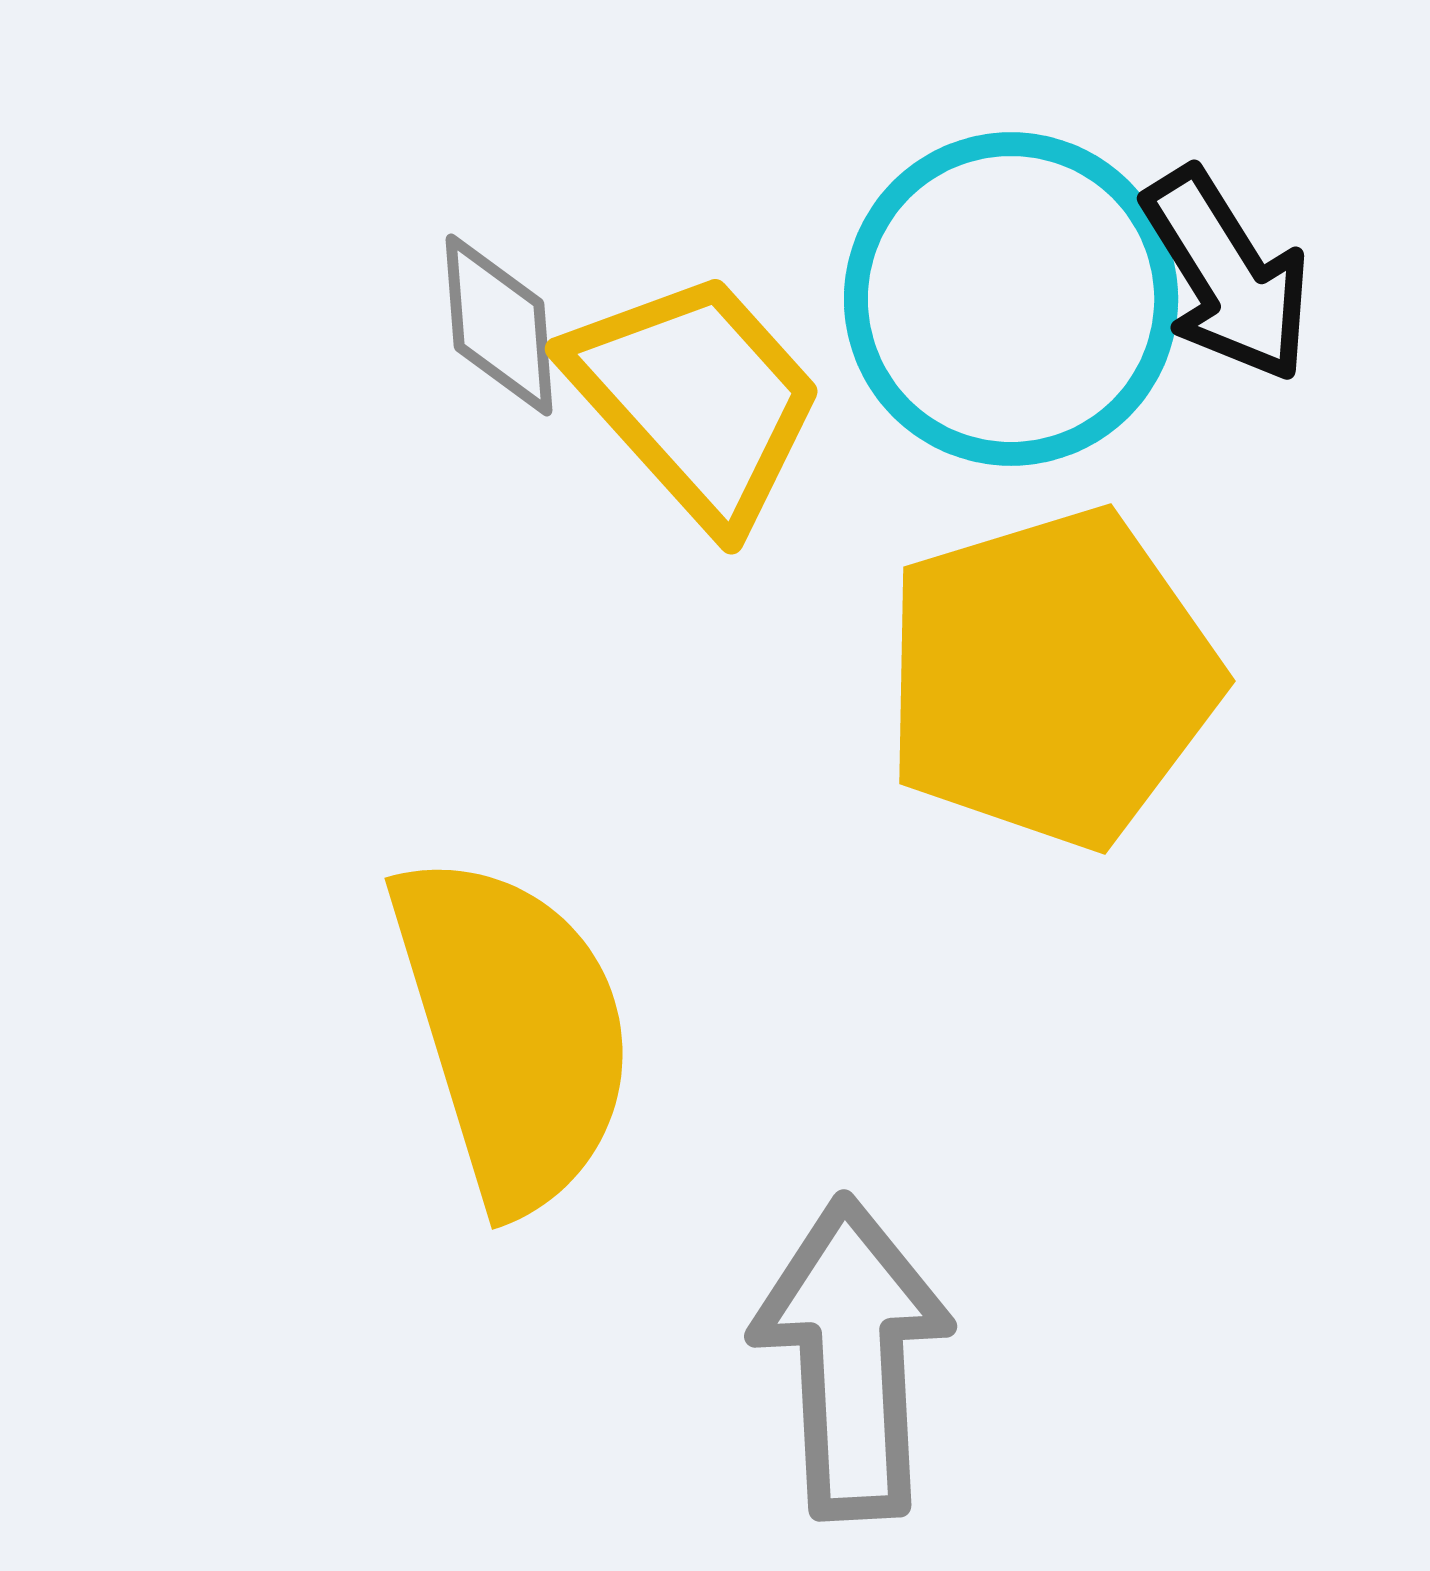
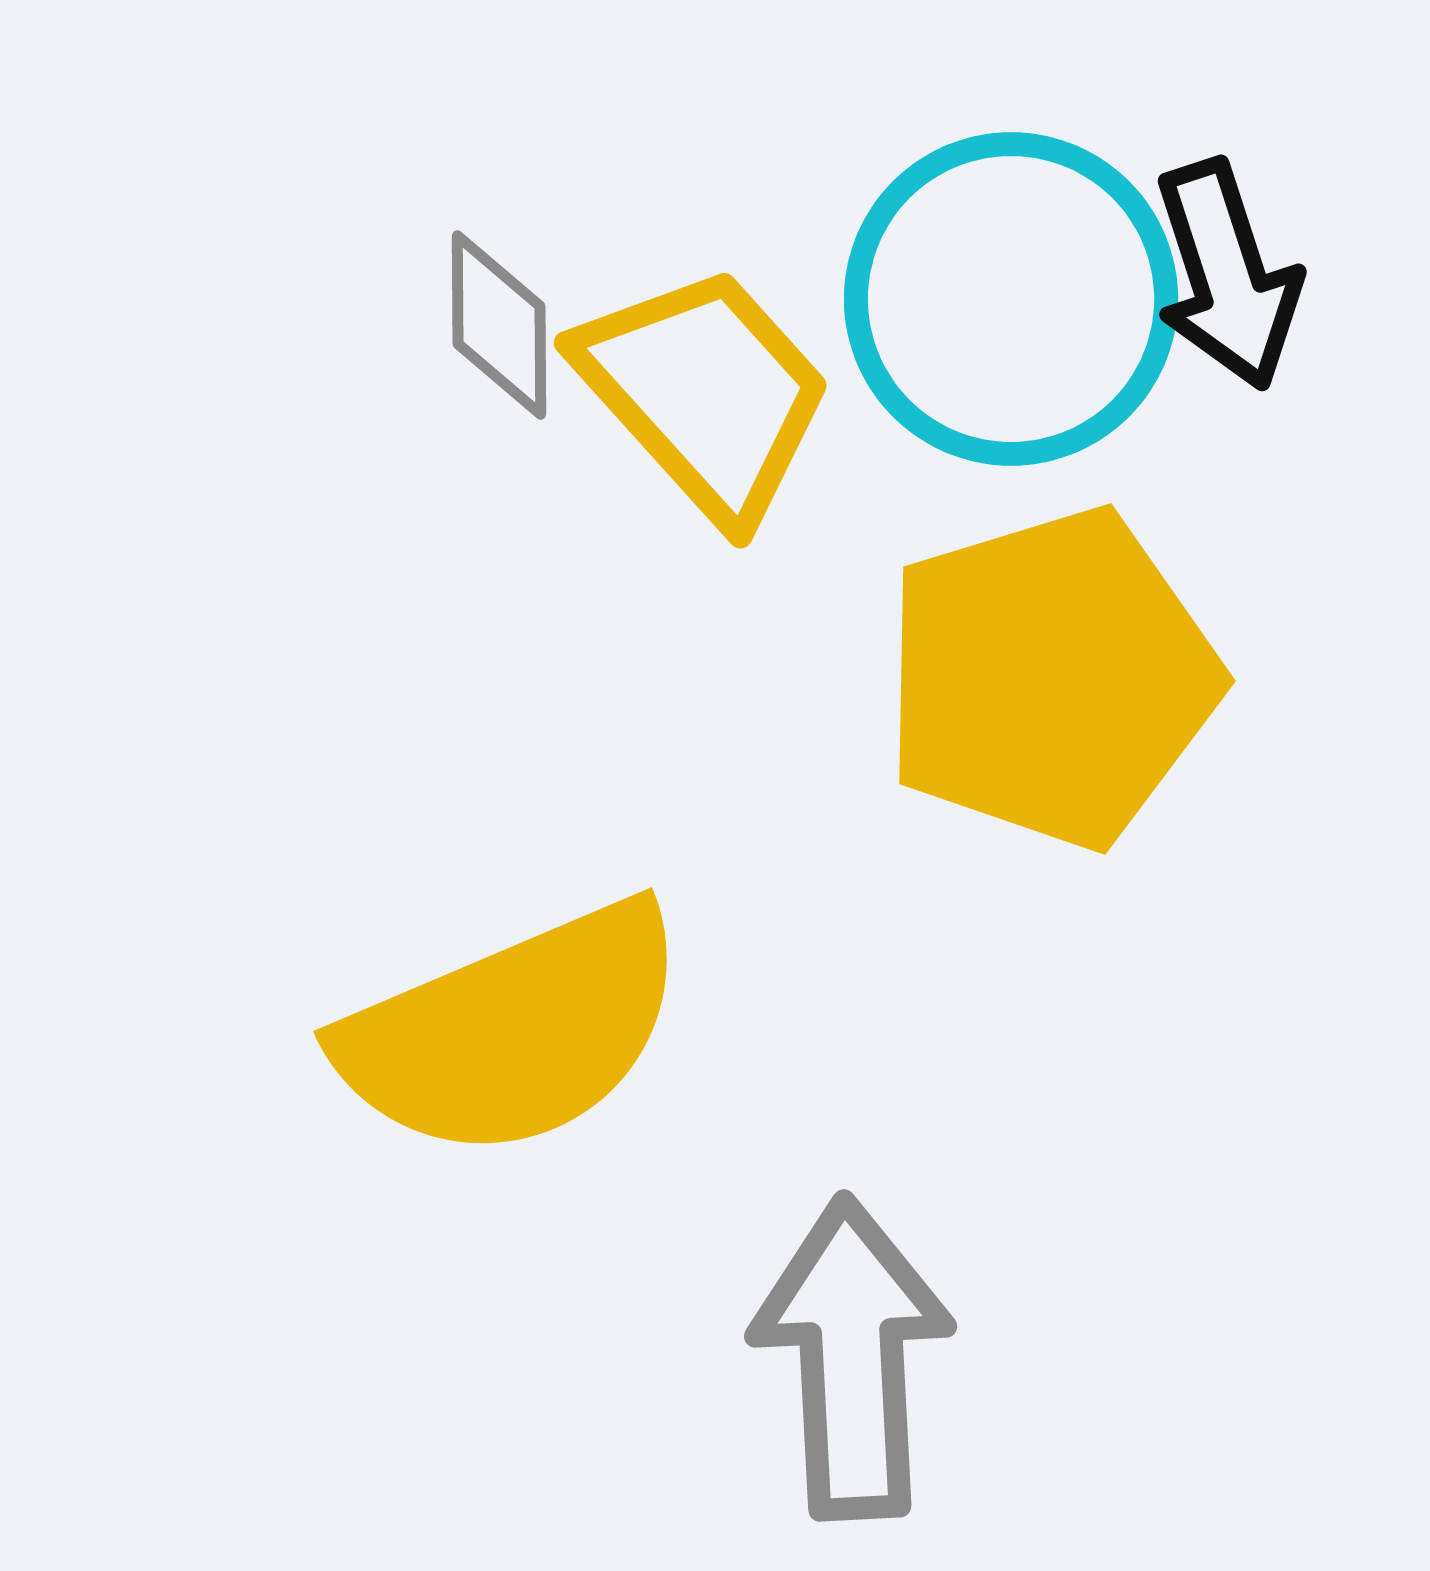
black arrow: rotated 14 degrees clockwise
gray diamond: rotated 4 degrees clockwise
yellow trapezoid: moved 9 px right, 6 px up
yellow semicircle: rotated 84 degrees clockwise
